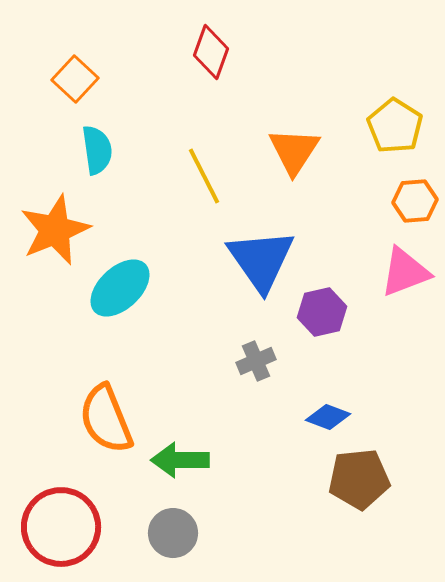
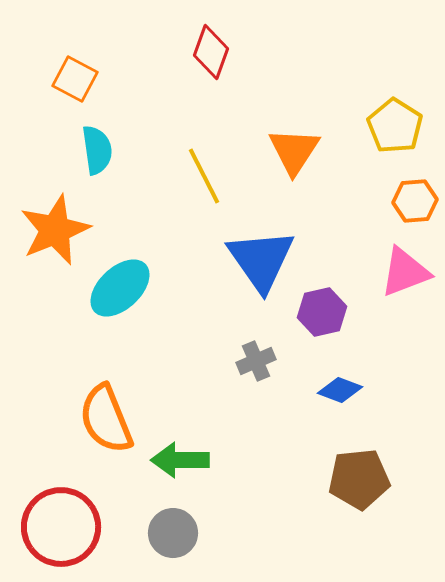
orange square: rotated 15 degrees counterclockwise
blue diamond: moved 12 px right, 27 px up
